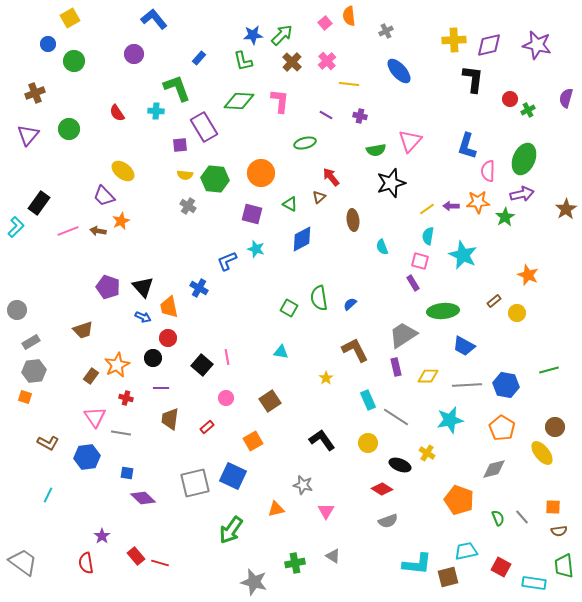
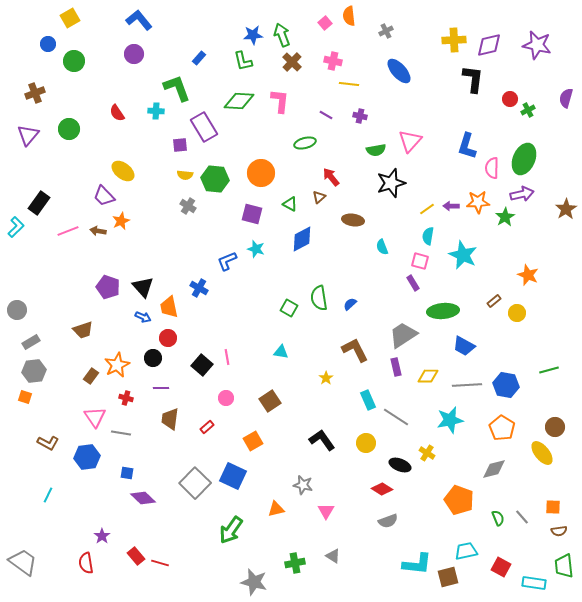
blue L-shape at (154, 19): moved 15 px left, 1 px down
green arrow at (282, 35): rotated 65 degrees counterclockwise
pink cross at (327, 61): moved 6 px right; rotated 36 degrees counterclockwise
pink semicircle at (488, 171): moved 4 px right, 3 px up
brown ellipse at (353, 220): rotated 75 degrees counterclockwise
yellow circle at (368, 443): moved 2 px left
gray square at (195, 483): rotated 32 degrees counterclockwise
